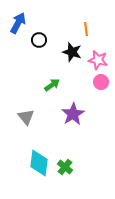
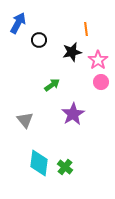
black star: rotated 30 degrees counterclockwise
pink star: rotated 24 degrees clockwise
gray triangle: moved 1 px left, 3 px down
